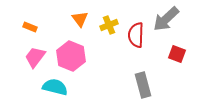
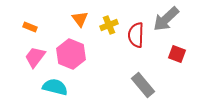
pink hexagon: moved 2 px up
gray rectangle: rotated 25 degrees counterclockwise
